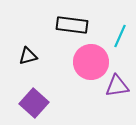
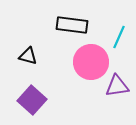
cyan line: moved 1 px left, 1 px down
black triangle: rotated 30 degrees clockwise
purple square: moved 2 px left, 3 px up
